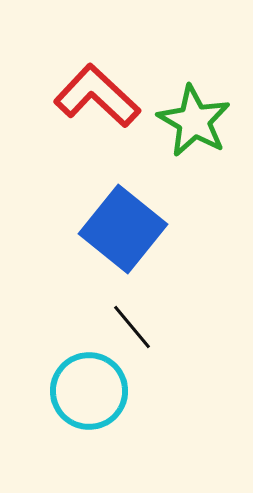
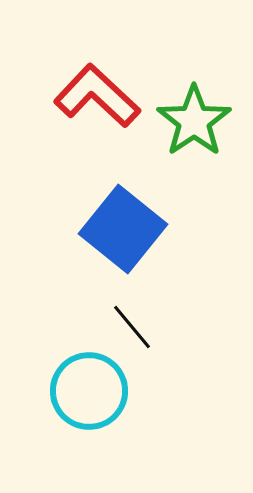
green star: rotated 8 degrees clockwise
